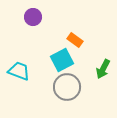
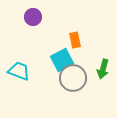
orange rectangle: rotated 42 degrees clockwise
green arrow: rotated 12 degrees counterclockwise
gray circle: moved 6 px right, 9 px up
